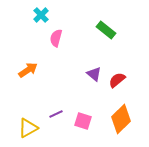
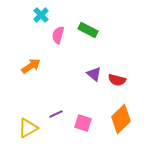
green rectangle: moved 18 px left; rotated 12 degrees counterclockwise
pink semicircle: moved 2 px right, 3 px up
orange arrow: moved 3 px right, 4 px up
red semicircle: rotated 126 degrees counterclockwise
pink square: moved 2 px down
